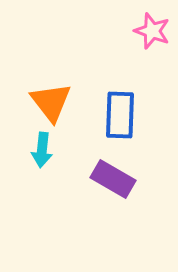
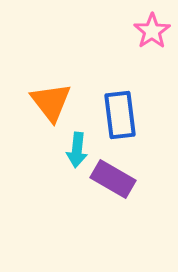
pink star: rotated 18 degrees clockwise
blue rectangle: rotated 9 degrees counterclockwise
cyan arrow: moved 35 px right
